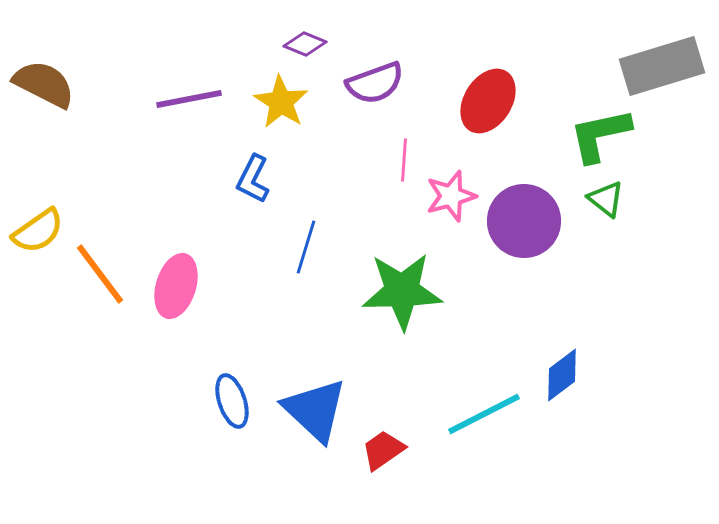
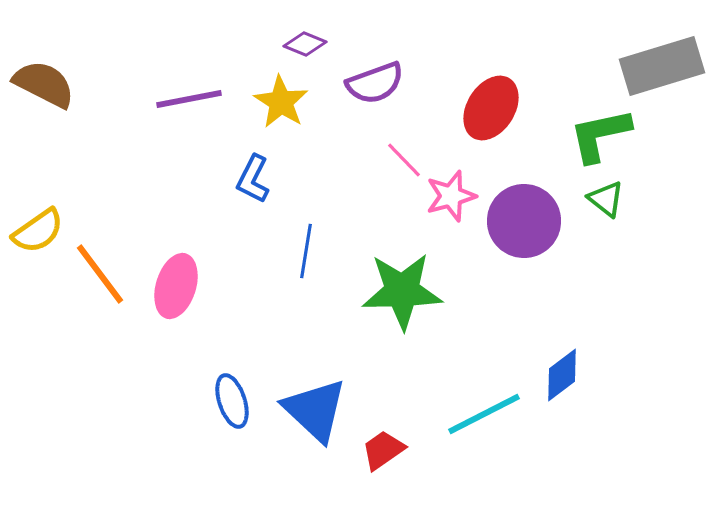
red ellipse: moved 3 px right, 7 px down
pink line: rotated 48 degrees counterclockwise
blue line: moved 4 px down; rotated 8 degrees counterclockwise
